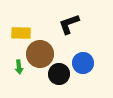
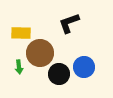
black L-shape: moved 1 px up
brown circle: moved 1 px up
blue circle: moved 1 px right, 4 px down
